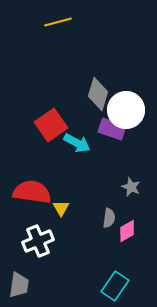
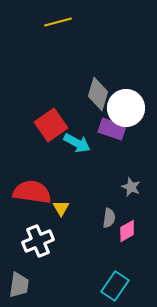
white circle: moved 2 px up
